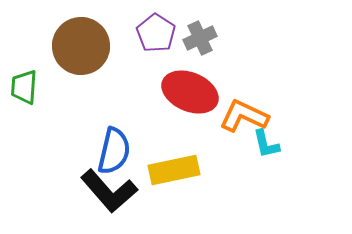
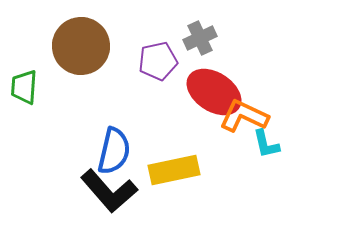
purple pentagon: moved 2 px right, 28 px down; rotated 27 degrees clockwise
red ellipse: moved 24 px right; rotated 10 degrees clockwise
